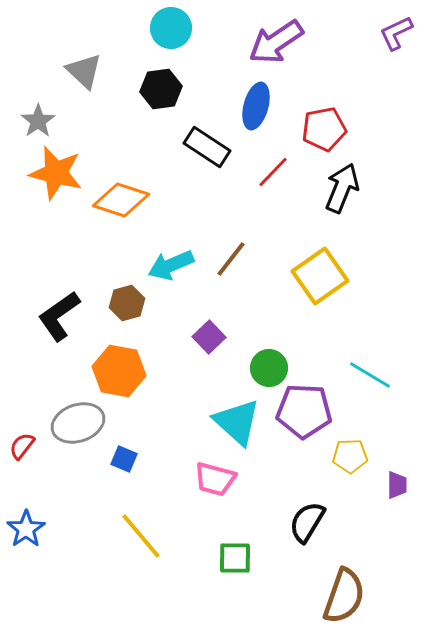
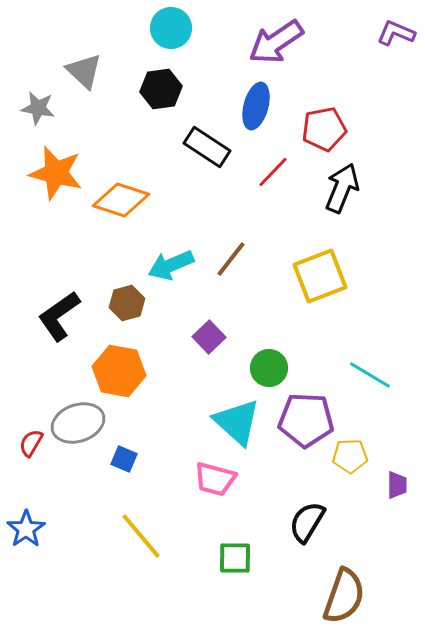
purple L-shape: rotated 48 degrees clockwise
gray star: moved 13 px up; rotated 28 degrees counterclockwise
yellow square: rotated 14 degrees clockwise
purple pentagon: moved 2 px right, 9 px down
red semicircle: moved 9 px right, 3 px up; rotated 8 degrees counterclockwise
